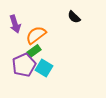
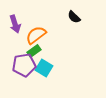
purple pentagon: rotated 15 degrees clockwise
